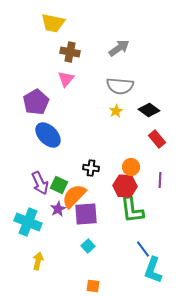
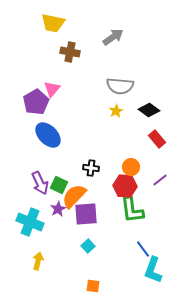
gray arrow: moved 6 px left, 11 px up
pink triangle: moved 14 px left, 10 px down
purple line: rotated 49 degrees clockwise
cyan cross: moved 2 px right
